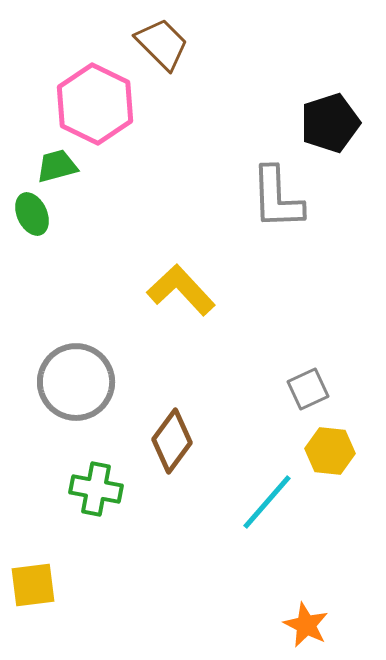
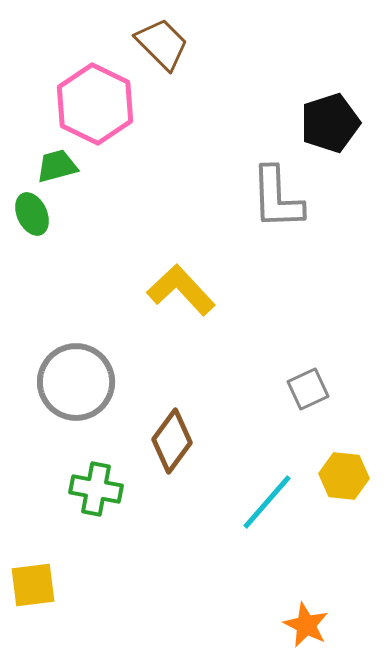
yellow hexagon: moved 14 px right, 25 px down
